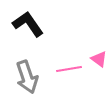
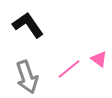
black L-shape: moved 1 px down
pink line: rotated 30 degrees counterclockwise
